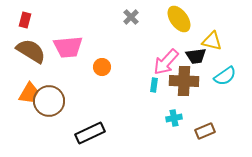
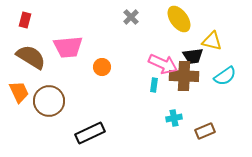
brown semicircle: moved 6 px down
black trapezoid: moved 3 px left
pink arrow: moved 3 px left, 2 px down; rotated 108 degrees counterclockwise
brown cross: moved 5 px up
orange trapezoid: moved 10 px left, 1 px up; rotated 55 degrees counterclockwise
